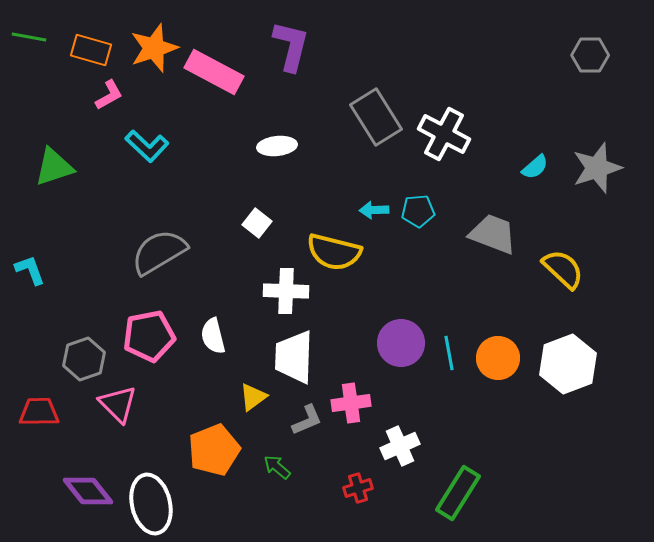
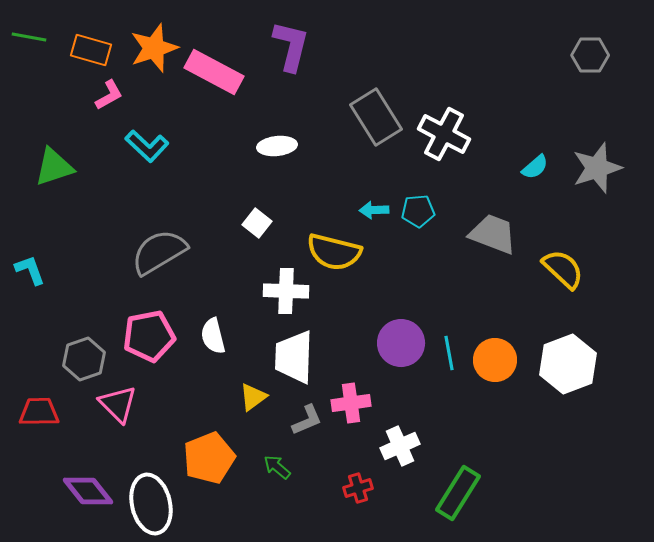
orange circle at (498, 358): moved 3 px left, 2 px down
orange pentagon at (214, 450): moved 5 px left, 8 px down
